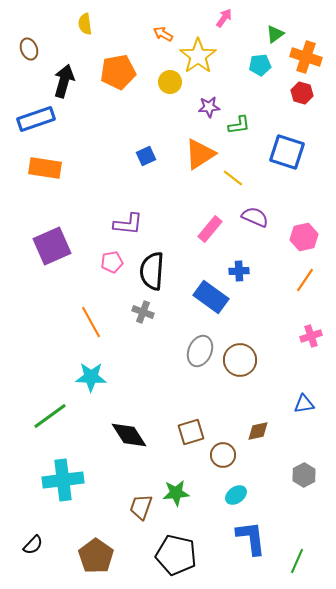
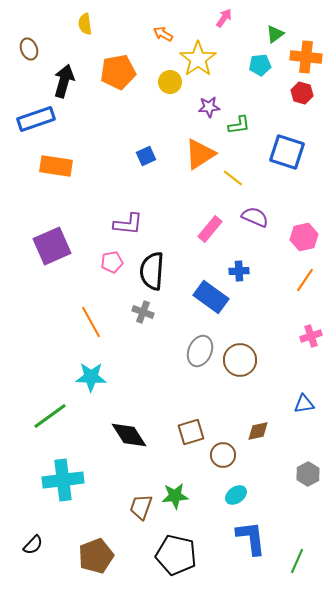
yellow star at (198, 56): moved 3 px down
orange cross at (306, 57): rotated 12 degrees counterclockwise
orange rectangle at (45, 168): moved 11 px right, 2 px up
gray hexagon at (304, 475): moved 4 px right, 1 px up
green star at (176, 493): moved 1 px left, 3 px down
brown pentagon at (96, 556): rotated 16 degrees clockwise
